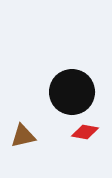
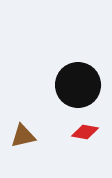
black circle: moved 6 px right, 7 px up
